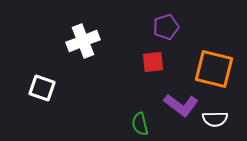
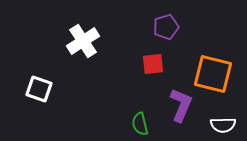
white cross: rotated 12 degrees counterclockwise
red square: moved 2 px down
orange square: moved 1 px left, 5 px down
white square: moved 3 px left, 1 px down
purple L-shape: rotated 104 degrees counterclockwise
white semicircle: moved 8 px right, 6 px down
